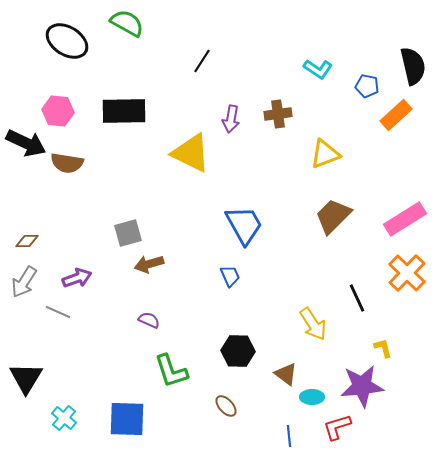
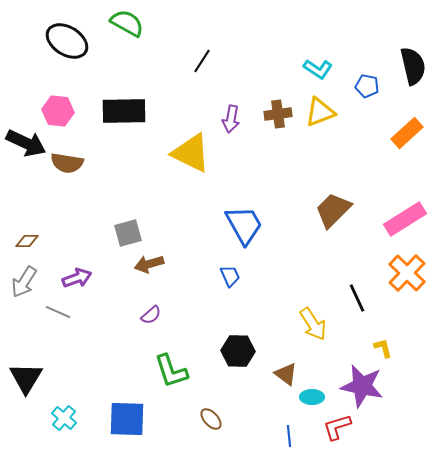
orange rectangle at (396, 115): moved 11 px right, 18 px down
yellow triangle at (325, 154): moved 5 px left, 42 px up
brown trapezoid at (333, 216): moved 6 px up
purple semicircle at (149, 320): moved 2 px right, 5 px up; rotated 115 degrees clockwise
purple star at (362, 386): rotated 18 degrees clockwise
brown ellipse at (226, 406): moved 15 px left, 13 px down
